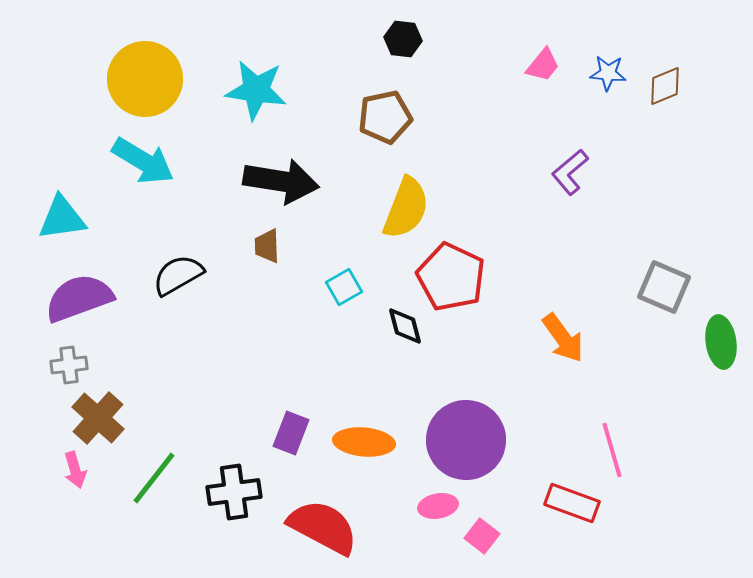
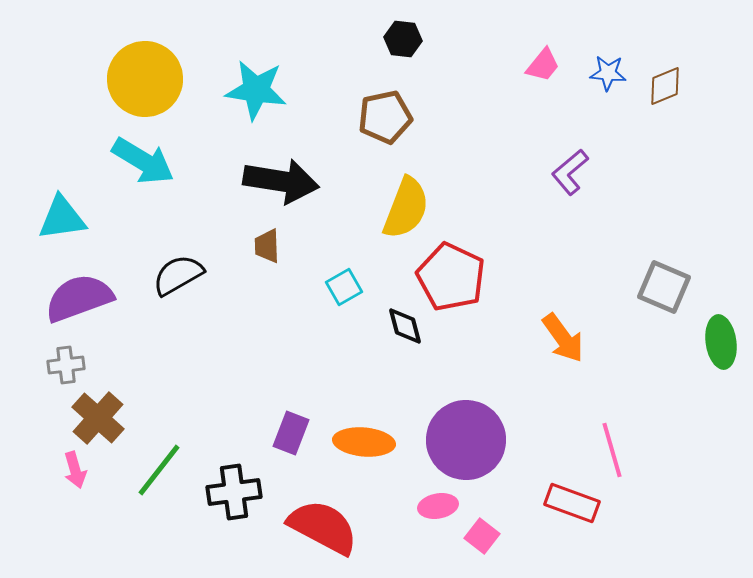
gray cross: moved 3 px left
green line: moved 5 px right, 8 px up
